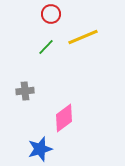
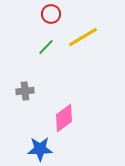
yellow line: rotated 8 degrees counterclockwise
blue star: rotated 15 degrees clockwise
